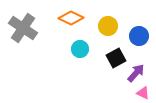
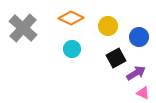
gray cross: rotated 8 degrees clockwise
blue circle: moved 1 px down
cyan circle: moved 8 px left
purple arrow: rotated 18 degrees clockwise
